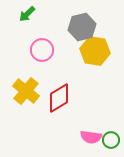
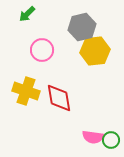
yellow hexagon: rotated 16 degrees counterclockwise
yellow cross: rotated 20 degrees counterclockwise
red diamond: rotated 68 degrees counterclockwise
pink semicircle: moved 2 px right
